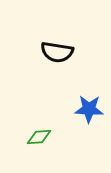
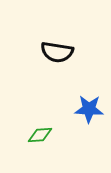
green diamond: moved 1 px right, 2 px up
